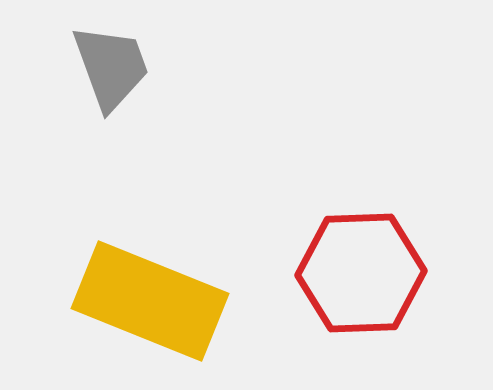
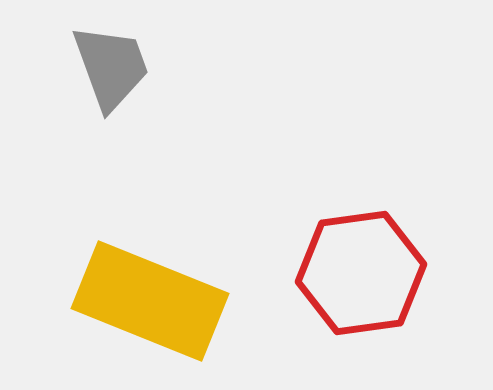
red hexagon: rotated 6 degrees counterclockwise
